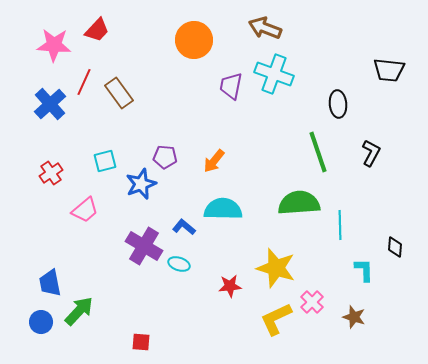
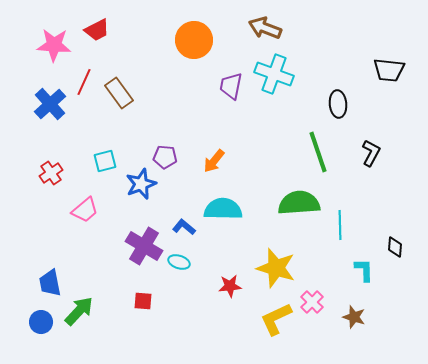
red trapezoid: rotated 20 degrees clockwise
cyan ellipse: moved 2 px up
red square: moved 2 px right, 41 px up
